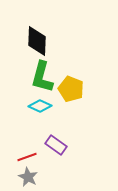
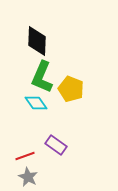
green L-shape: rotated 8 degrees clockwise
cyan diamond: moved 4 px left, 3 px up; rotated 30 degrees clockwise
red line: moved 2 px left, 1 px up
